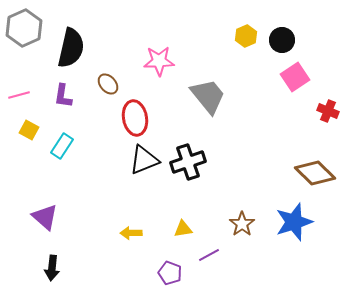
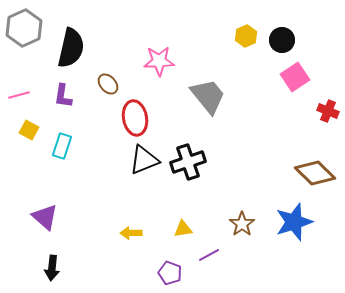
cyan rectangle: rotated 15 degrees counterclockwise
